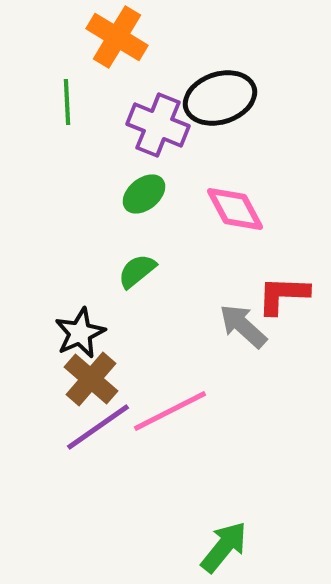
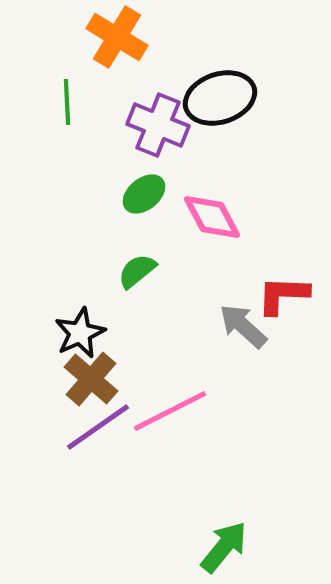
pink diamond: moved 23 px left, 8 px down
